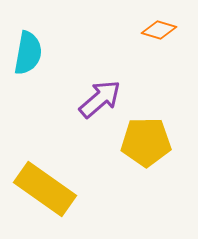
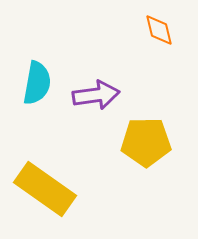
orange diamond: rotated 60 degrees clockwise
cyan semicircle: moved 9 px right, 30 px down
purple arrow: moved 4 px left, 4 px up; rotated 33 degrees clockwise
